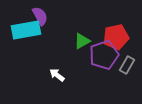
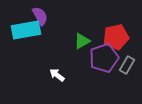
purple pentagon: moved 3 px down
